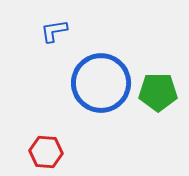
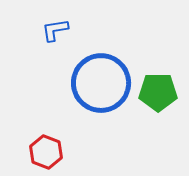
blue L-shape: moved 1 px right, 1 px up
red hexagon: rotated 16 degrees clockwise
